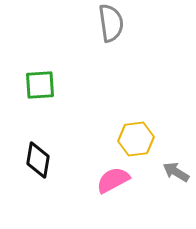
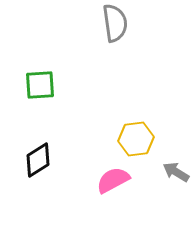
gray semicircle: moved 4 px right
black diamond: rotated 48 degrees clockwise
